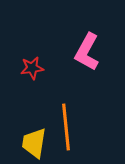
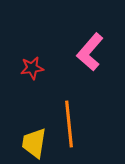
pink L-shape: moved 3 px right; rotated 12 degrees clockwise
orange line: moved 3 px right, 3 px up
